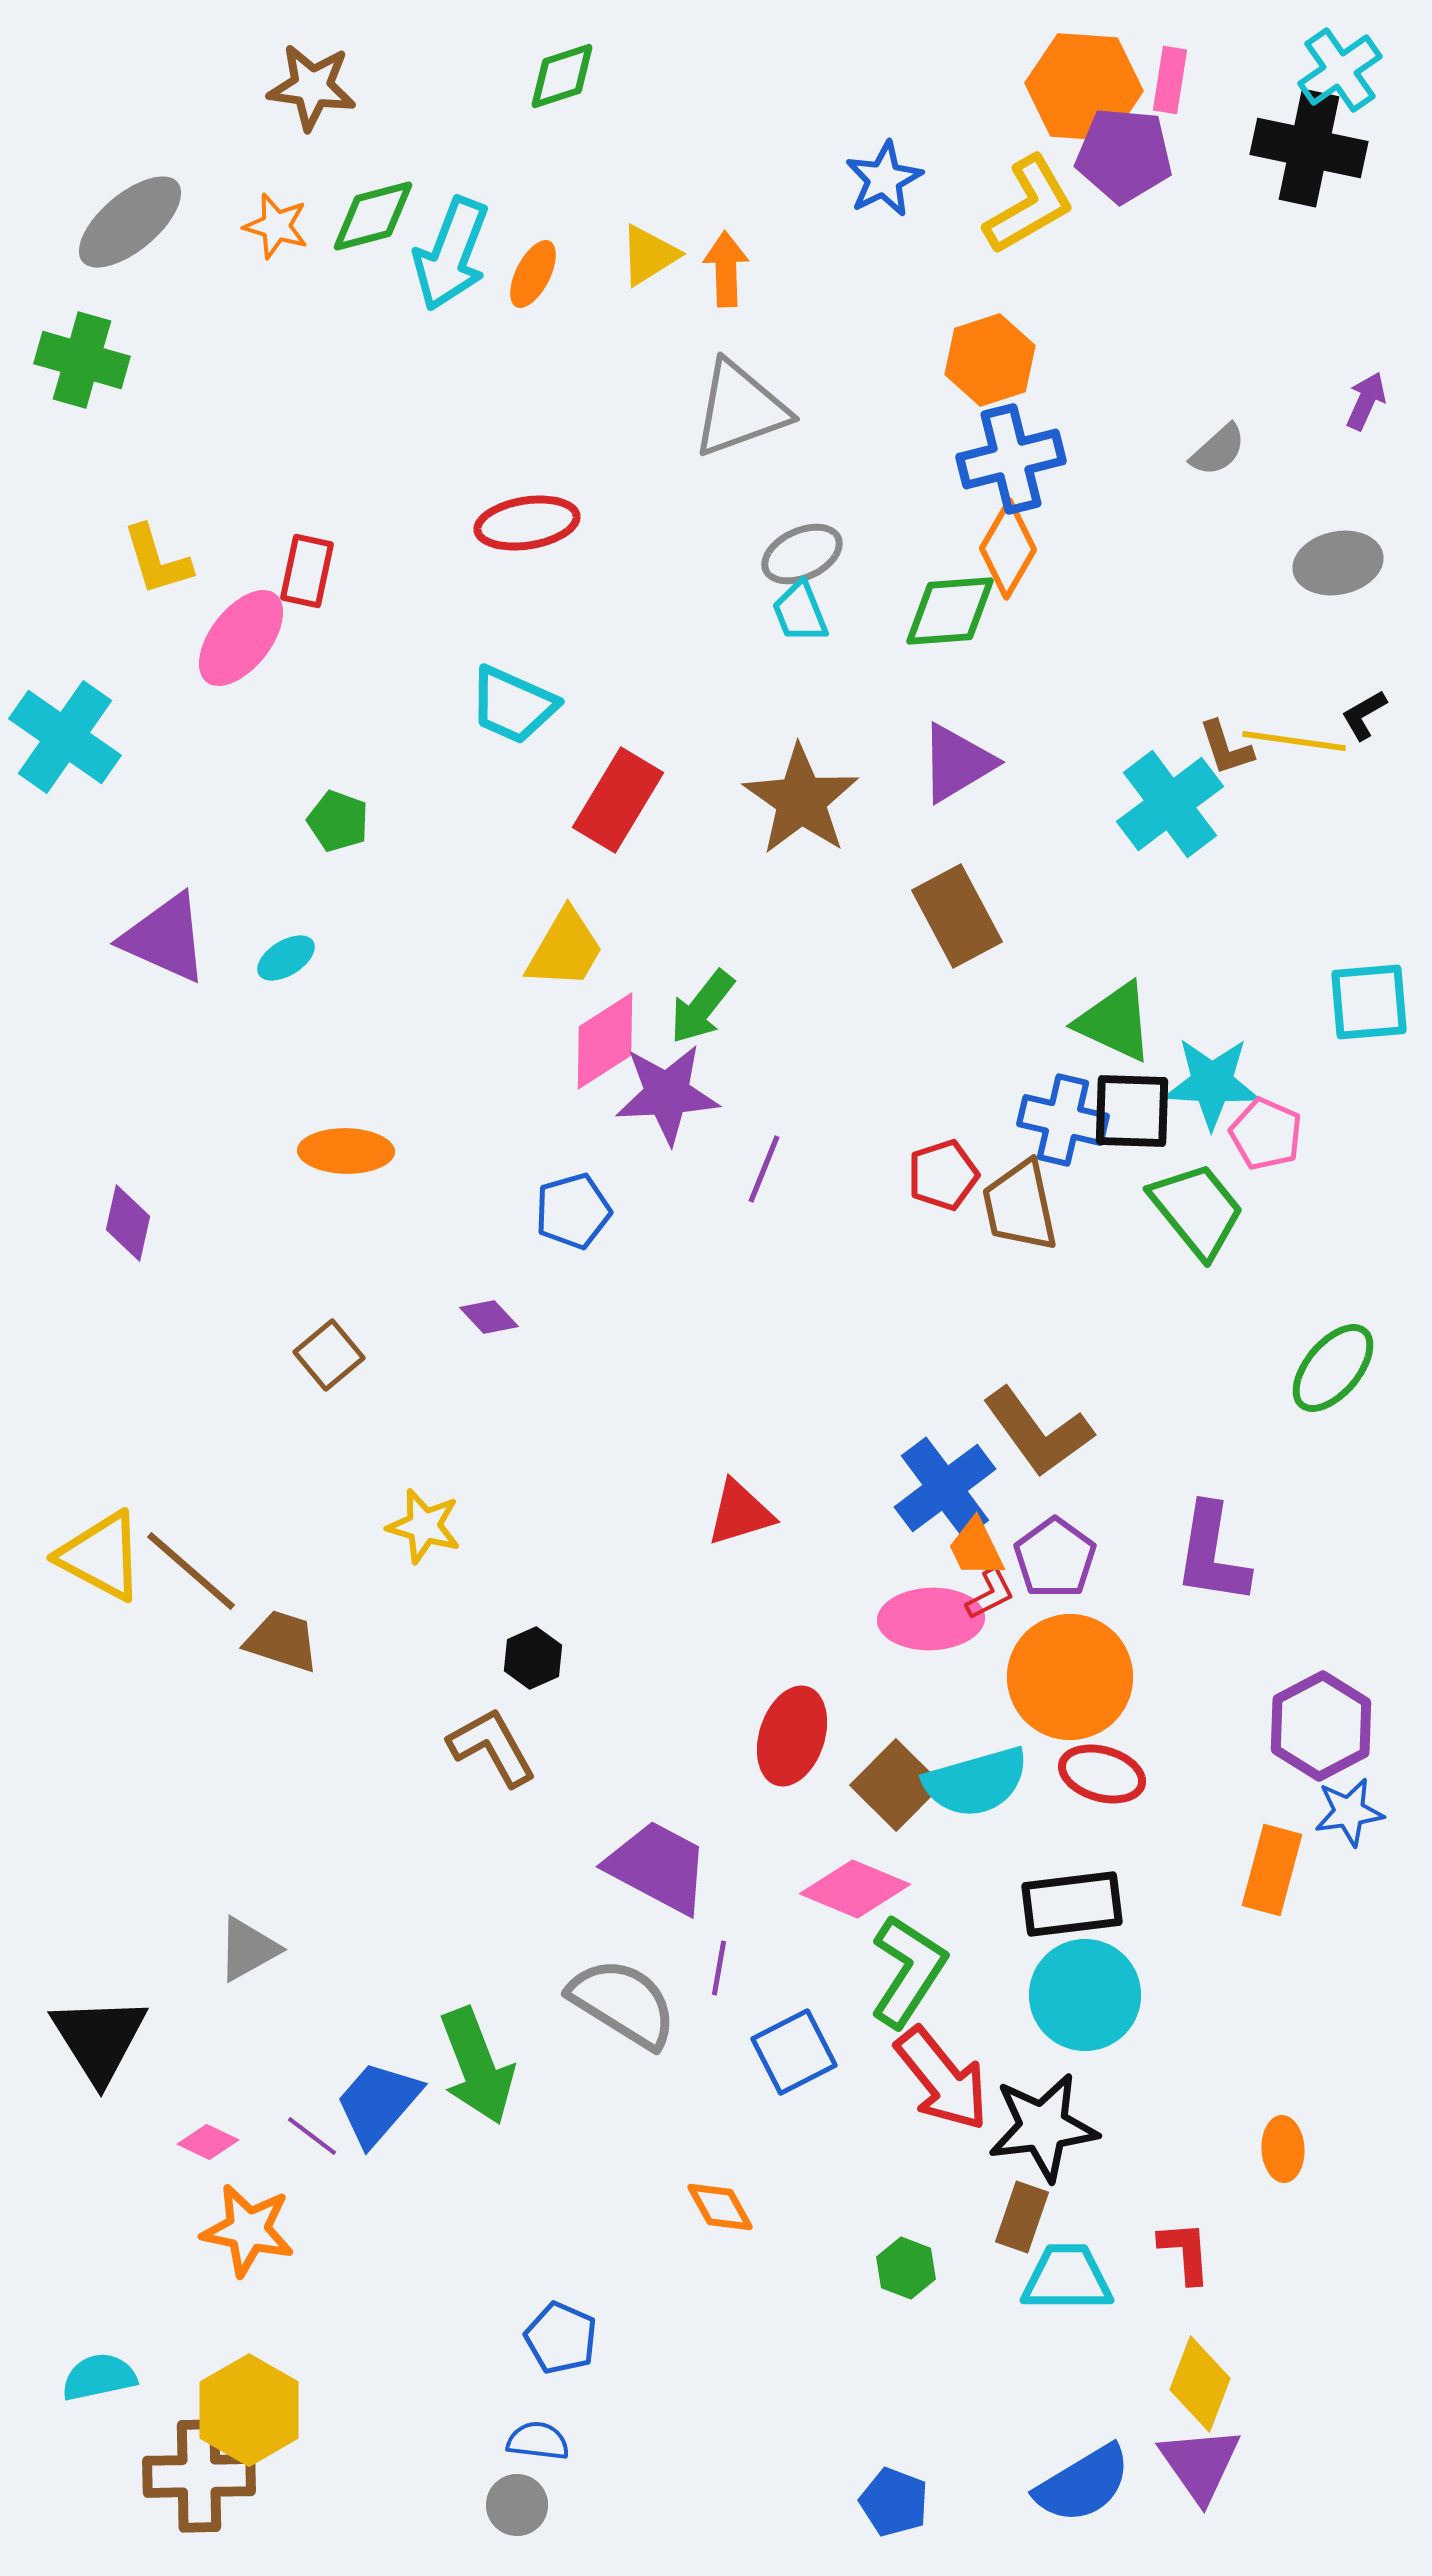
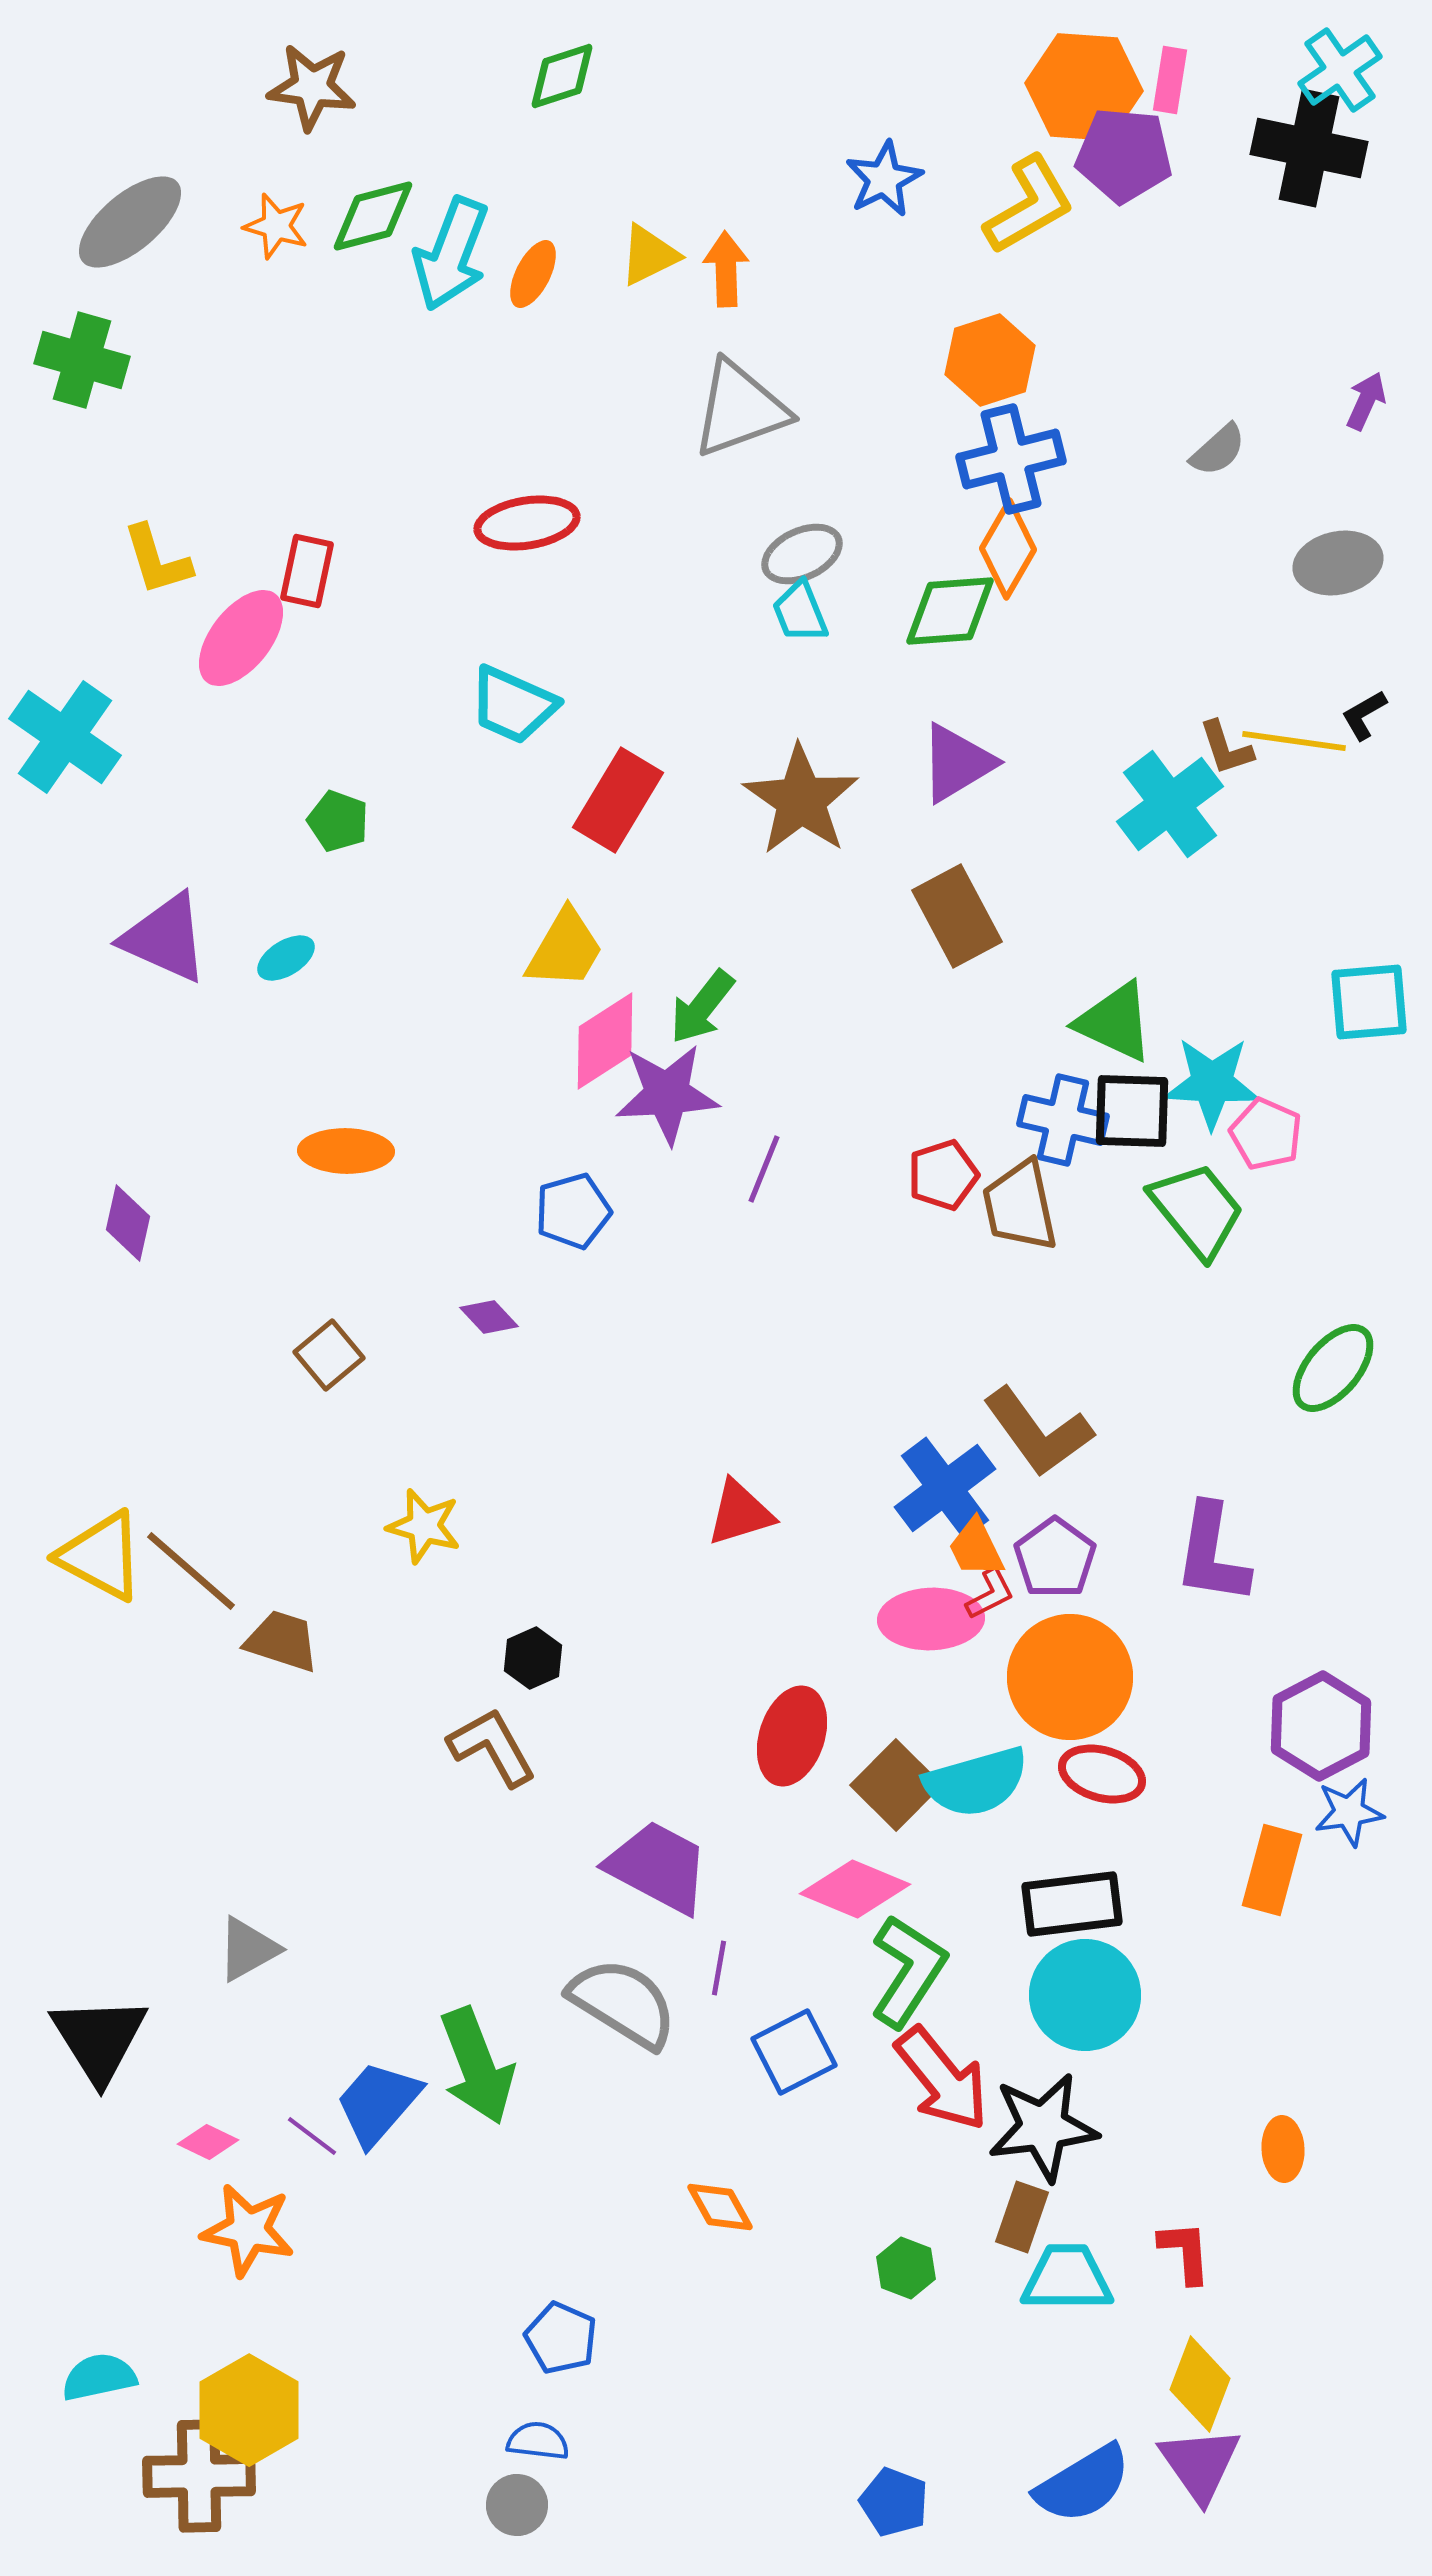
yellow triangle at (649, 255): rotated 6 degrees clockwise
